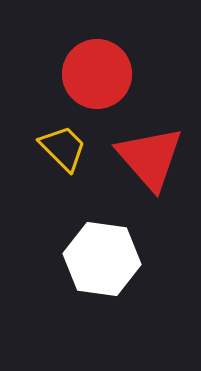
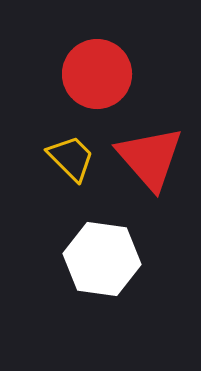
yellow trapezoid: moved 8 px right, 10 px down
